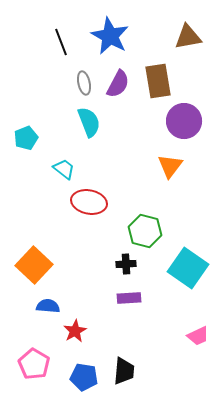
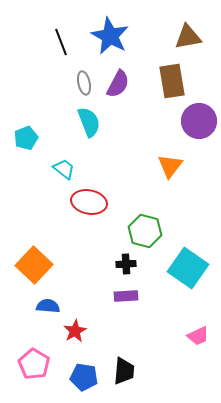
brown rectangle: moved 14 px right
purple circle: moved 15 px right
purple rectangle: moved 3 px left, 2 px up
